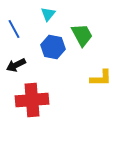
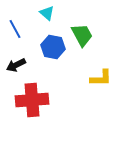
cyan triangle: moved 1 px left, 1 px up; rotated 28 degrees counterclockwise
blue line: moved 1 px right
